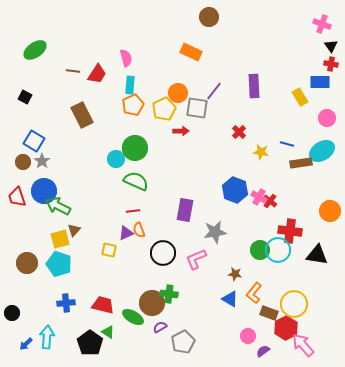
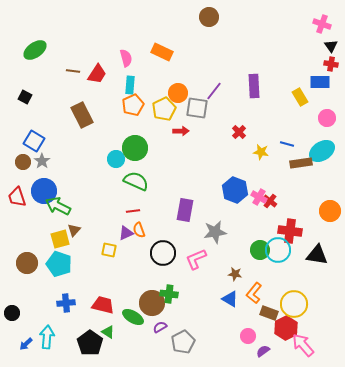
orange rectangle at (191, 52): moved 29 px left
